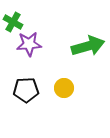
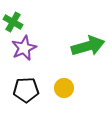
purple star: moved 5 px left, 4 px down; rotated 20 degrees counterclockwise
